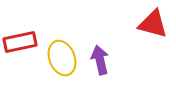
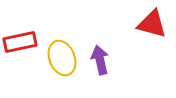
red triangle: moved 1 px left
